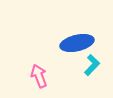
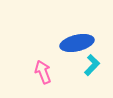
pink arrow: moved 4 px right, 4 px up
